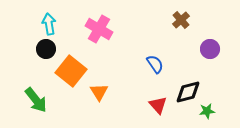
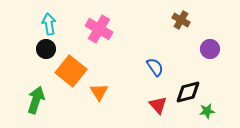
brown cross: rotated 18 degrees counterclockwise
blue semicircle: moved 3 px down
green arrow: rotated 124 degrees counterclockwise
